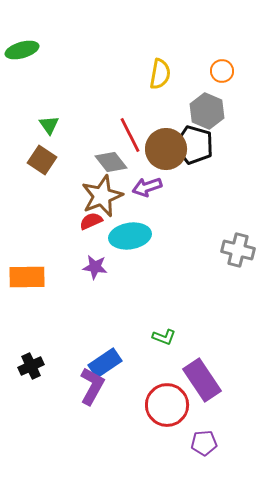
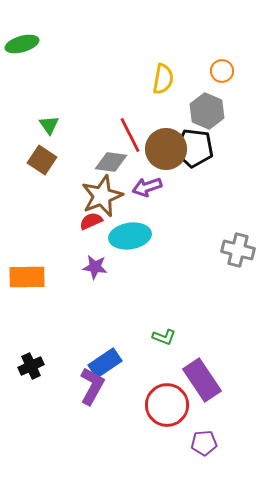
green ellipse: moved 6 px up
yellow semicircle: moved 3 px right, 5 px down
black pentagon: moved 3 px down; rotated 9 degrees counterclockwise
gray diamond: rotated 44 degrees counterclockwise
